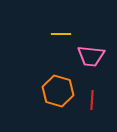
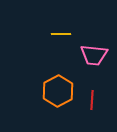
pink trapezoid: moved 3 px right, 1 px up
orange hexagon: rotated 16 degrees clockwise
